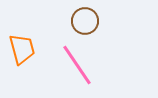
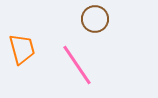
brown circle: moved 10 px right, 2 px up
